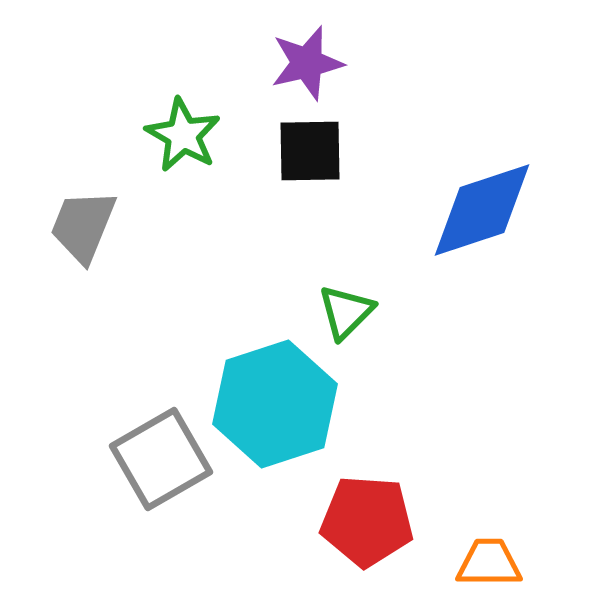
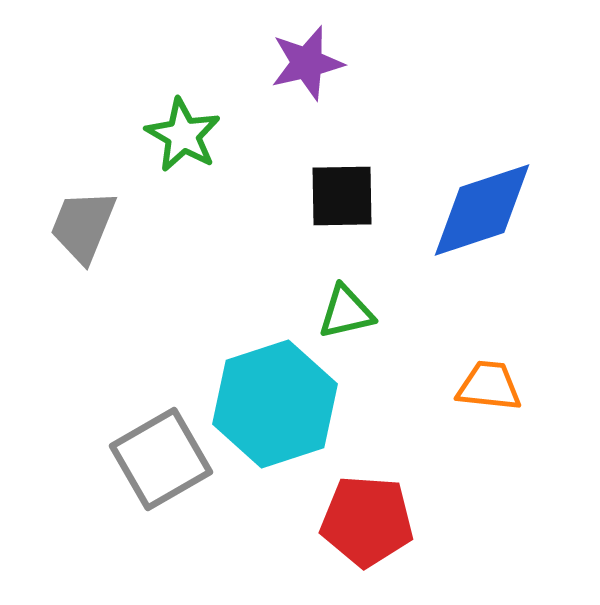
black square: moved 32 px right, 45 px down
green triangle: rotated 32 degrees clockwise
orange trapezoid: moved 177 px up; rotated 6 degrees clockwise
